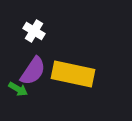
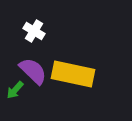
purple semicircle: rotated 80 degrees counterclockwise
green arrow: moved 3 px left, 1 px down; rotated 102 degrees clockwise
